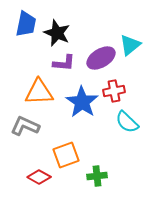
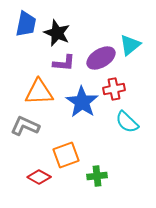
red cross: moved 2 px up
